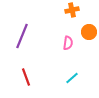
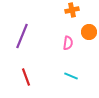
cyan line: moved 1 px left, 2 px up; rotated 64 degrees clockwise
